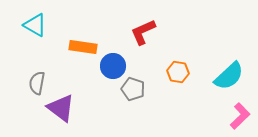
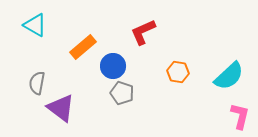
orange rectangle: rotated 48 degrees counterclockwise
gray pentagon: moved 11 px left, 4 px down
pink L-shape: rotated 32 degrees counterclockwise
